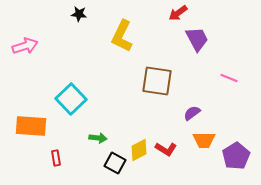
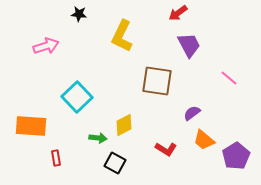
purple trapezoid: moved 8 px left, 6 px down
pink arrow: moved 21 px right
pink line: rotated 18 degrees clockwise
cyan square: moved 6 px right, 2 px up
orange trapezoid: rotated 40 degrees clockwise
yellow diamond: moved 15 px left, 25 px up
